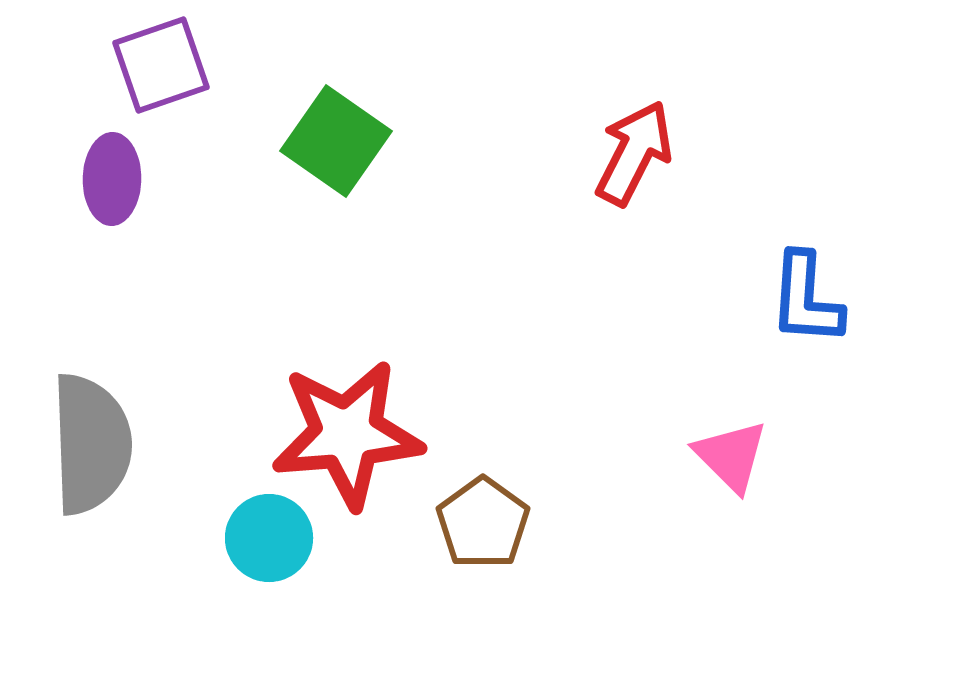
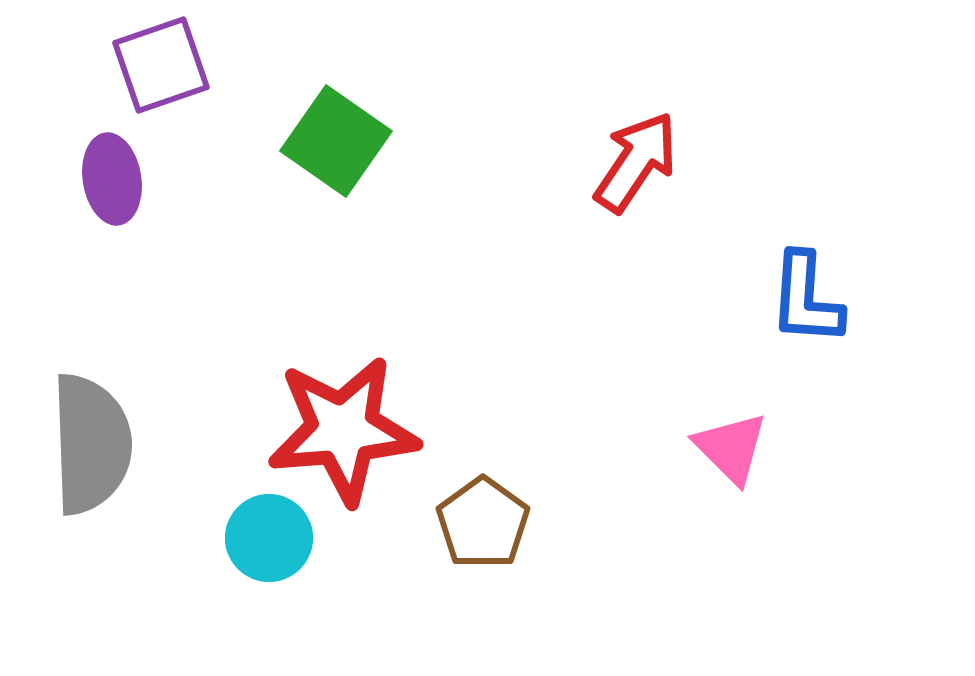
red arrow: moved 2 px right, 9 px down; rotated 7 degrees clockwise
purple ellipse: rotated 10 degrees counterclockwise
red star: moved 4 px left, 4 px up
pink triangle: moved 8 px up
